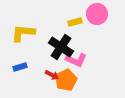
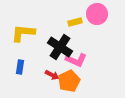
black cross: moved 1 px left
blue rectangle: rotated 64 degrees counterclockwise
orange pentagon: moved 3 px right, 1 px down
